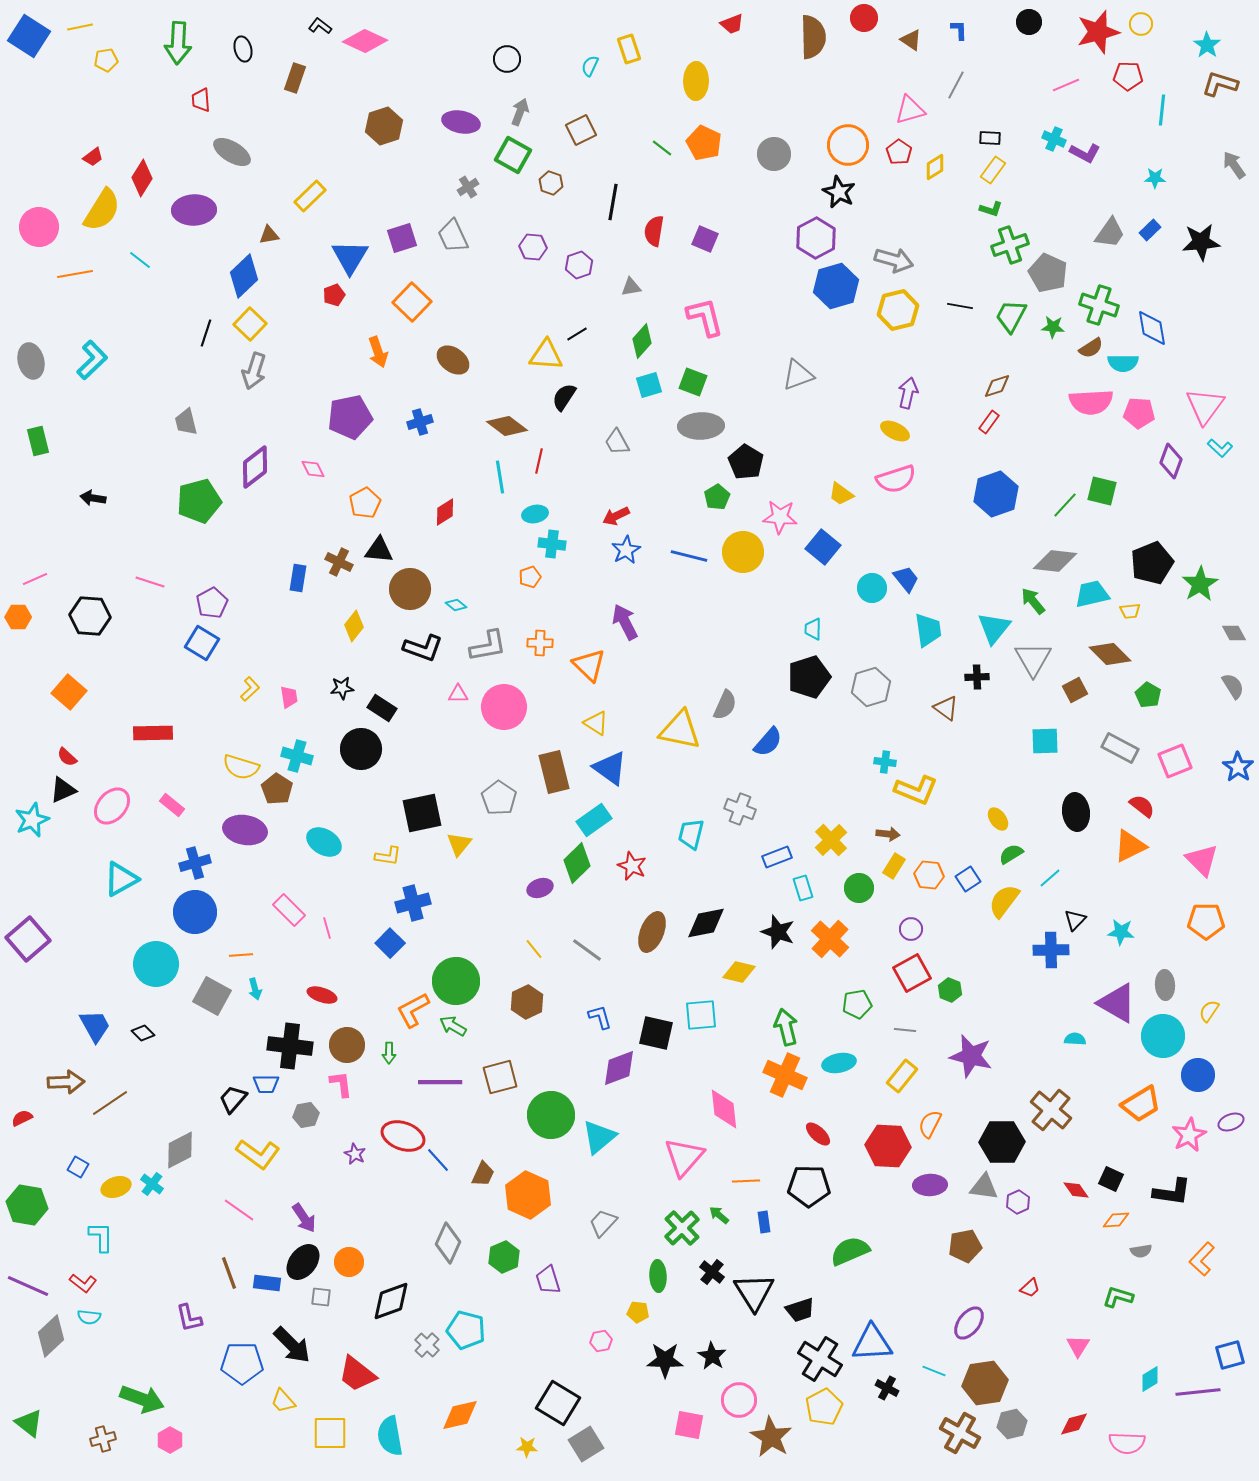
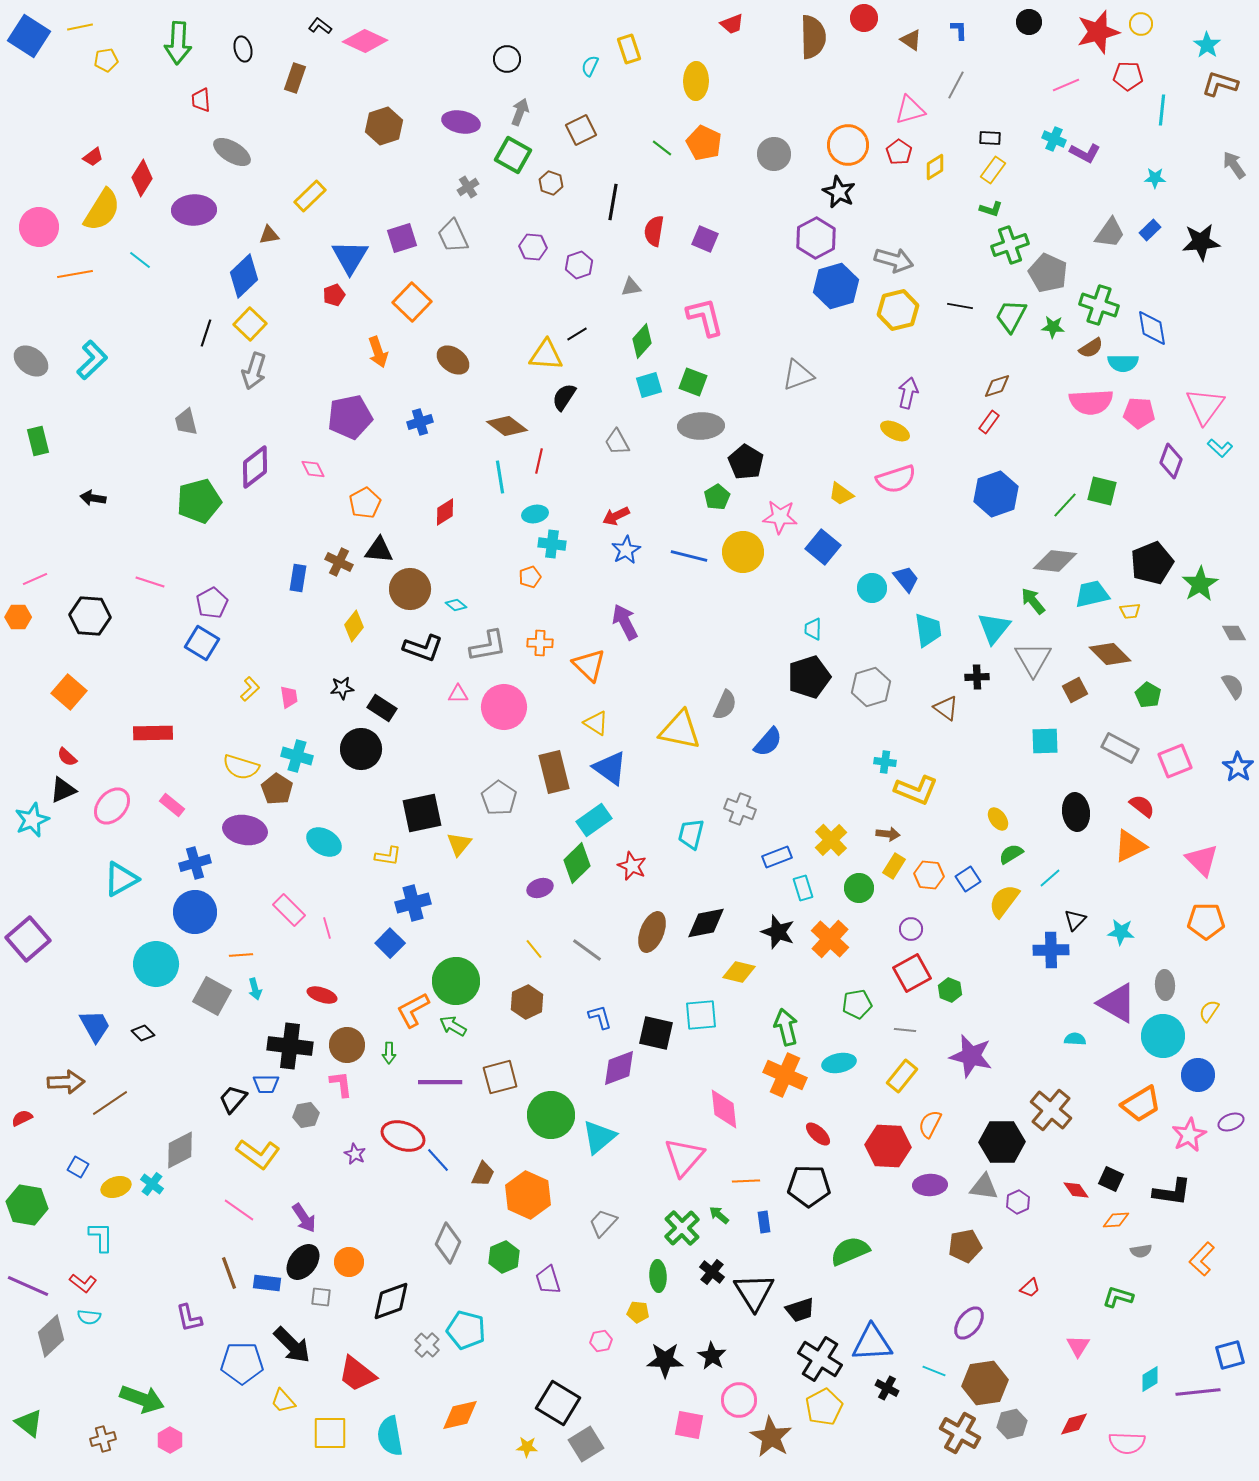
gray ellipse at (31, 361): rotated 40 degrees counterclockwise
